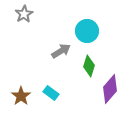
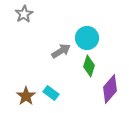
cyan circle: moved 7 px down
brown star: moved 5 px right
